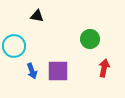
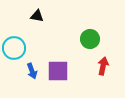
cyan circle: moved 2 px down
red arrow: moved 1 px left, 2 px up
